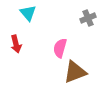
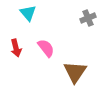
red arrow: moved 4 px down
pink semicircle: moved 14 px left; rotated 126 degrees clockwise
brown triangle: rotated 35 degrees counterclockwise
